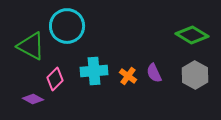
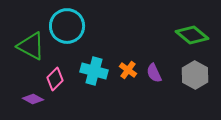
green diamond: rotated 8 degrees clockwise
cyan cross: rotated 20 degrees clockwise
orange cross: moved 6 px up
